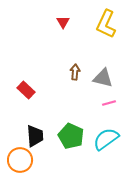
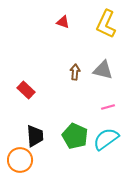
red triangle: rotated 40 degrees counterclockwise
gray triangle: moved 8 px up
pink line: moved 1 px left, 4 px down
green pentagon: moved 4 px right
